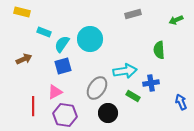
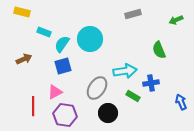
green semicircle: rotated 18 degrees counterclockwise
